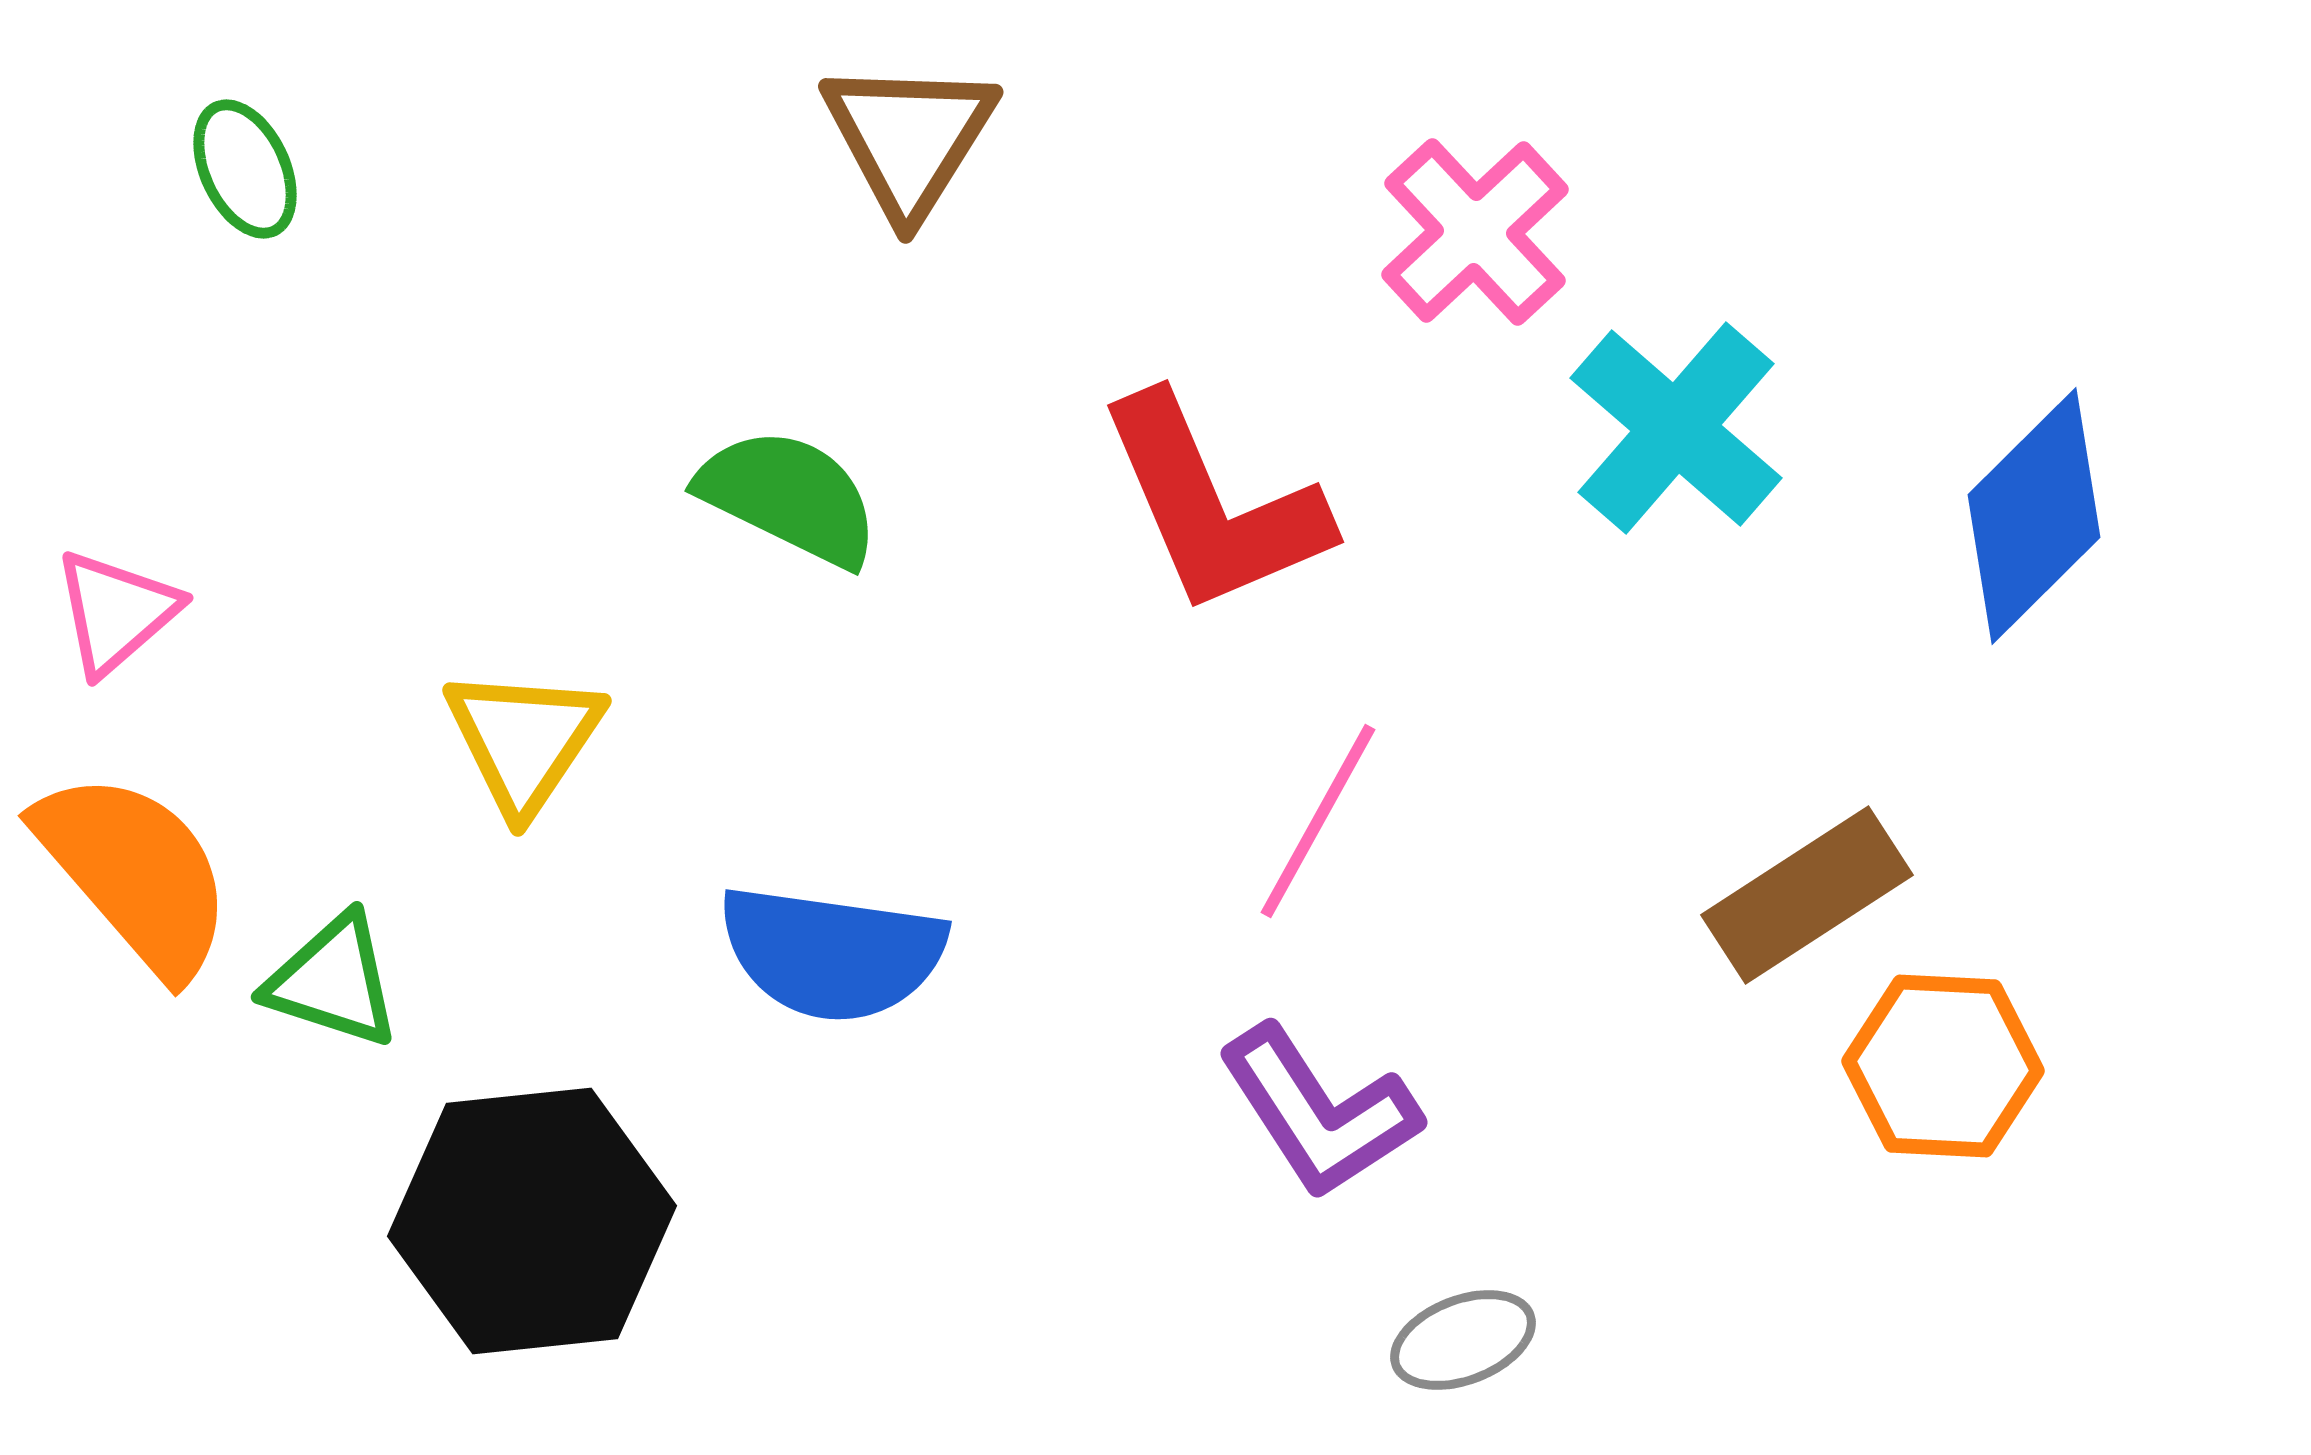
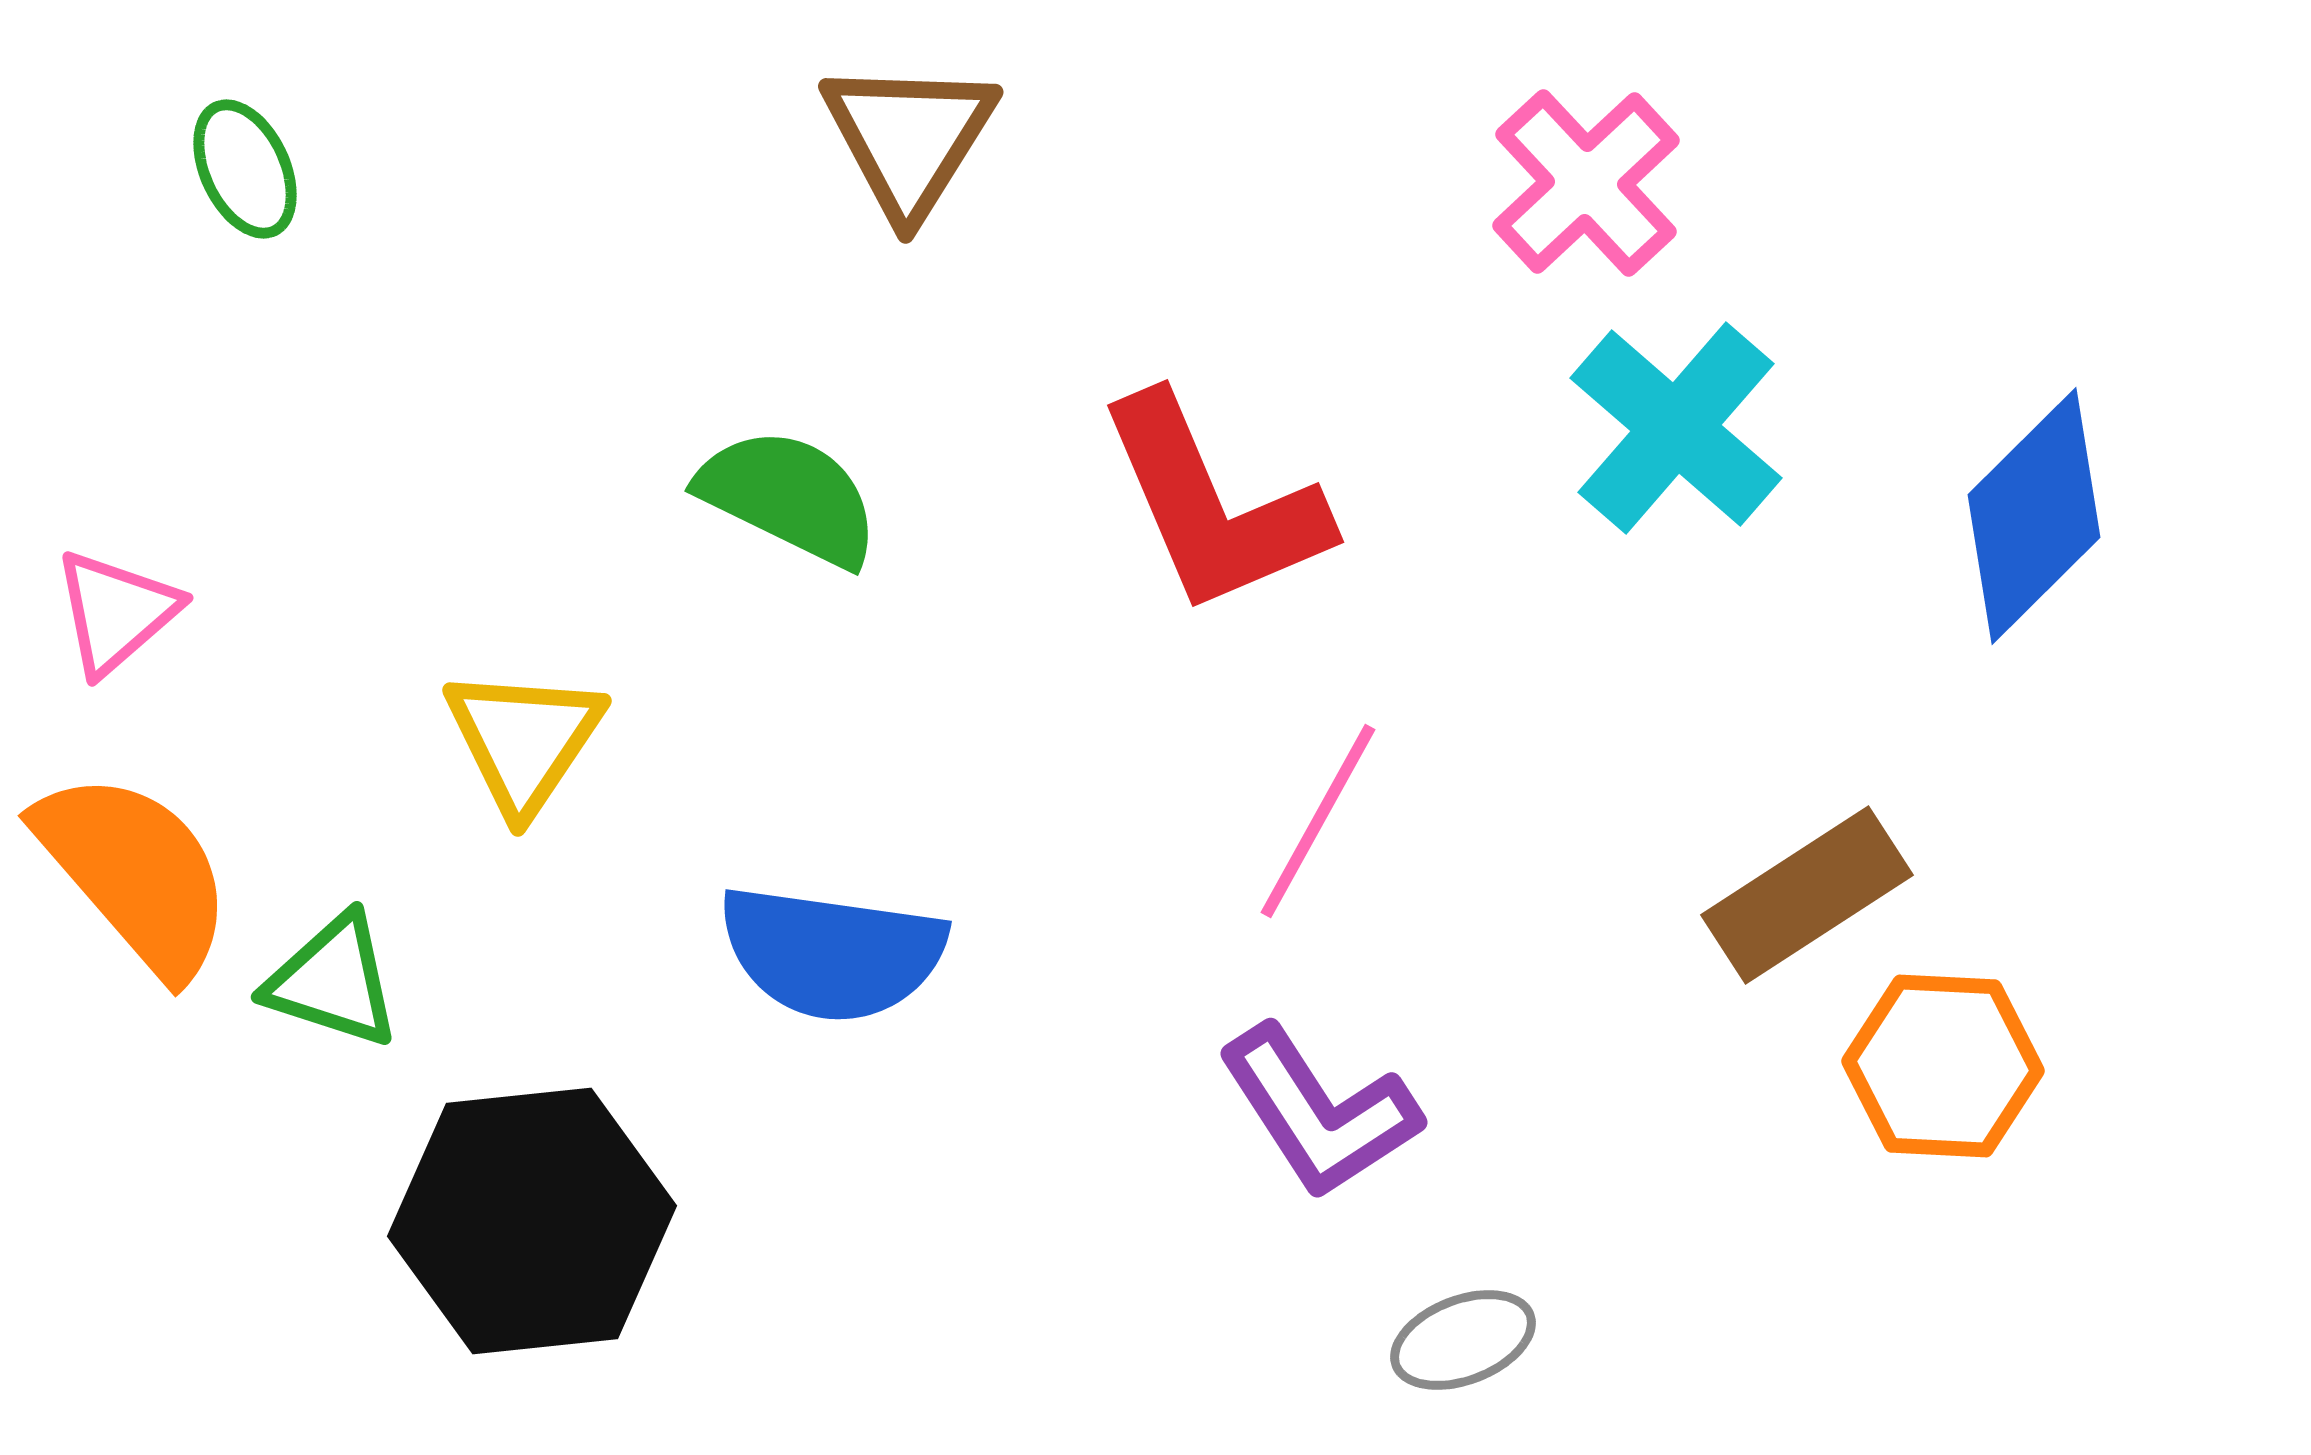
pink cross: moved 111 px right, 49 px up
